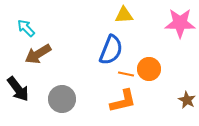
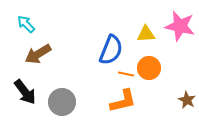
yellow triangle: moved 22 px right, 19 px down
pink star: moved 3 px down; rotated 12 degrees clockwise
cyan arrow: moved 4 px up
orange circle: moved 1 px up
black arrow: moved 7 px right, 3 px down
gray circle: moved 3 px down
